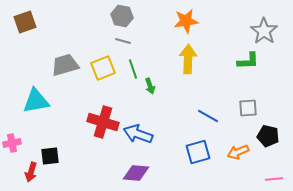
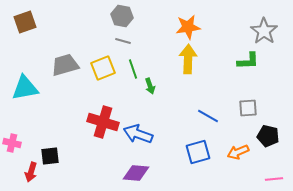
orange star: moved 2 px right, 6 px down
cyan triangle: moved 11 px left, 13 px up
pink cross: rotated 24 degrees clockwise
